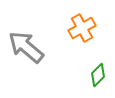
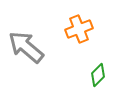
orange cross: moved 3 px left, 1 px down; rotated 8 degrees clockwise
